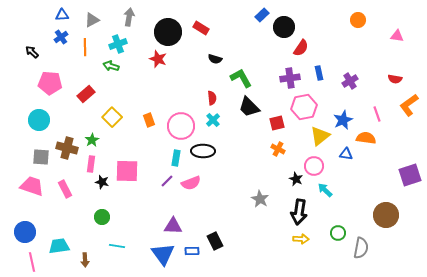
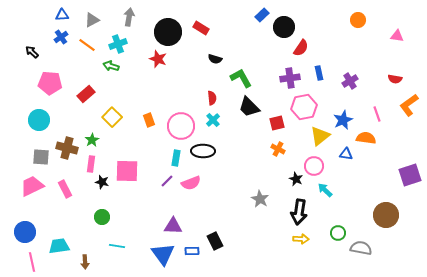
orange line at (85, 47): moved 2 px right, 2 px up; rotated 54 degrees counterclockwise
pink trapezoid at (32, 186): rotated 45 degrees counterclockwise
gray semicircle at (361, 248): rotated 90 degrees counterclockwise
brown arrow at (85, 260): moved 2 px down
